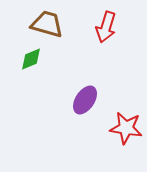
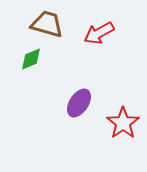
red arrow: moved 7 px left, 6 px down; rotated 44 degrees clockwise
purple ellipse: moved 6 px left, 3 px down
red star: moved 3 px left, 5 px up; rotated 28 degrees clockwise
